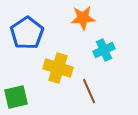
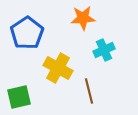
yellow cross: rotated 12 degrees clockwise
brown line: rotated 10 degrees clockwise
green square: moved 3 px right
